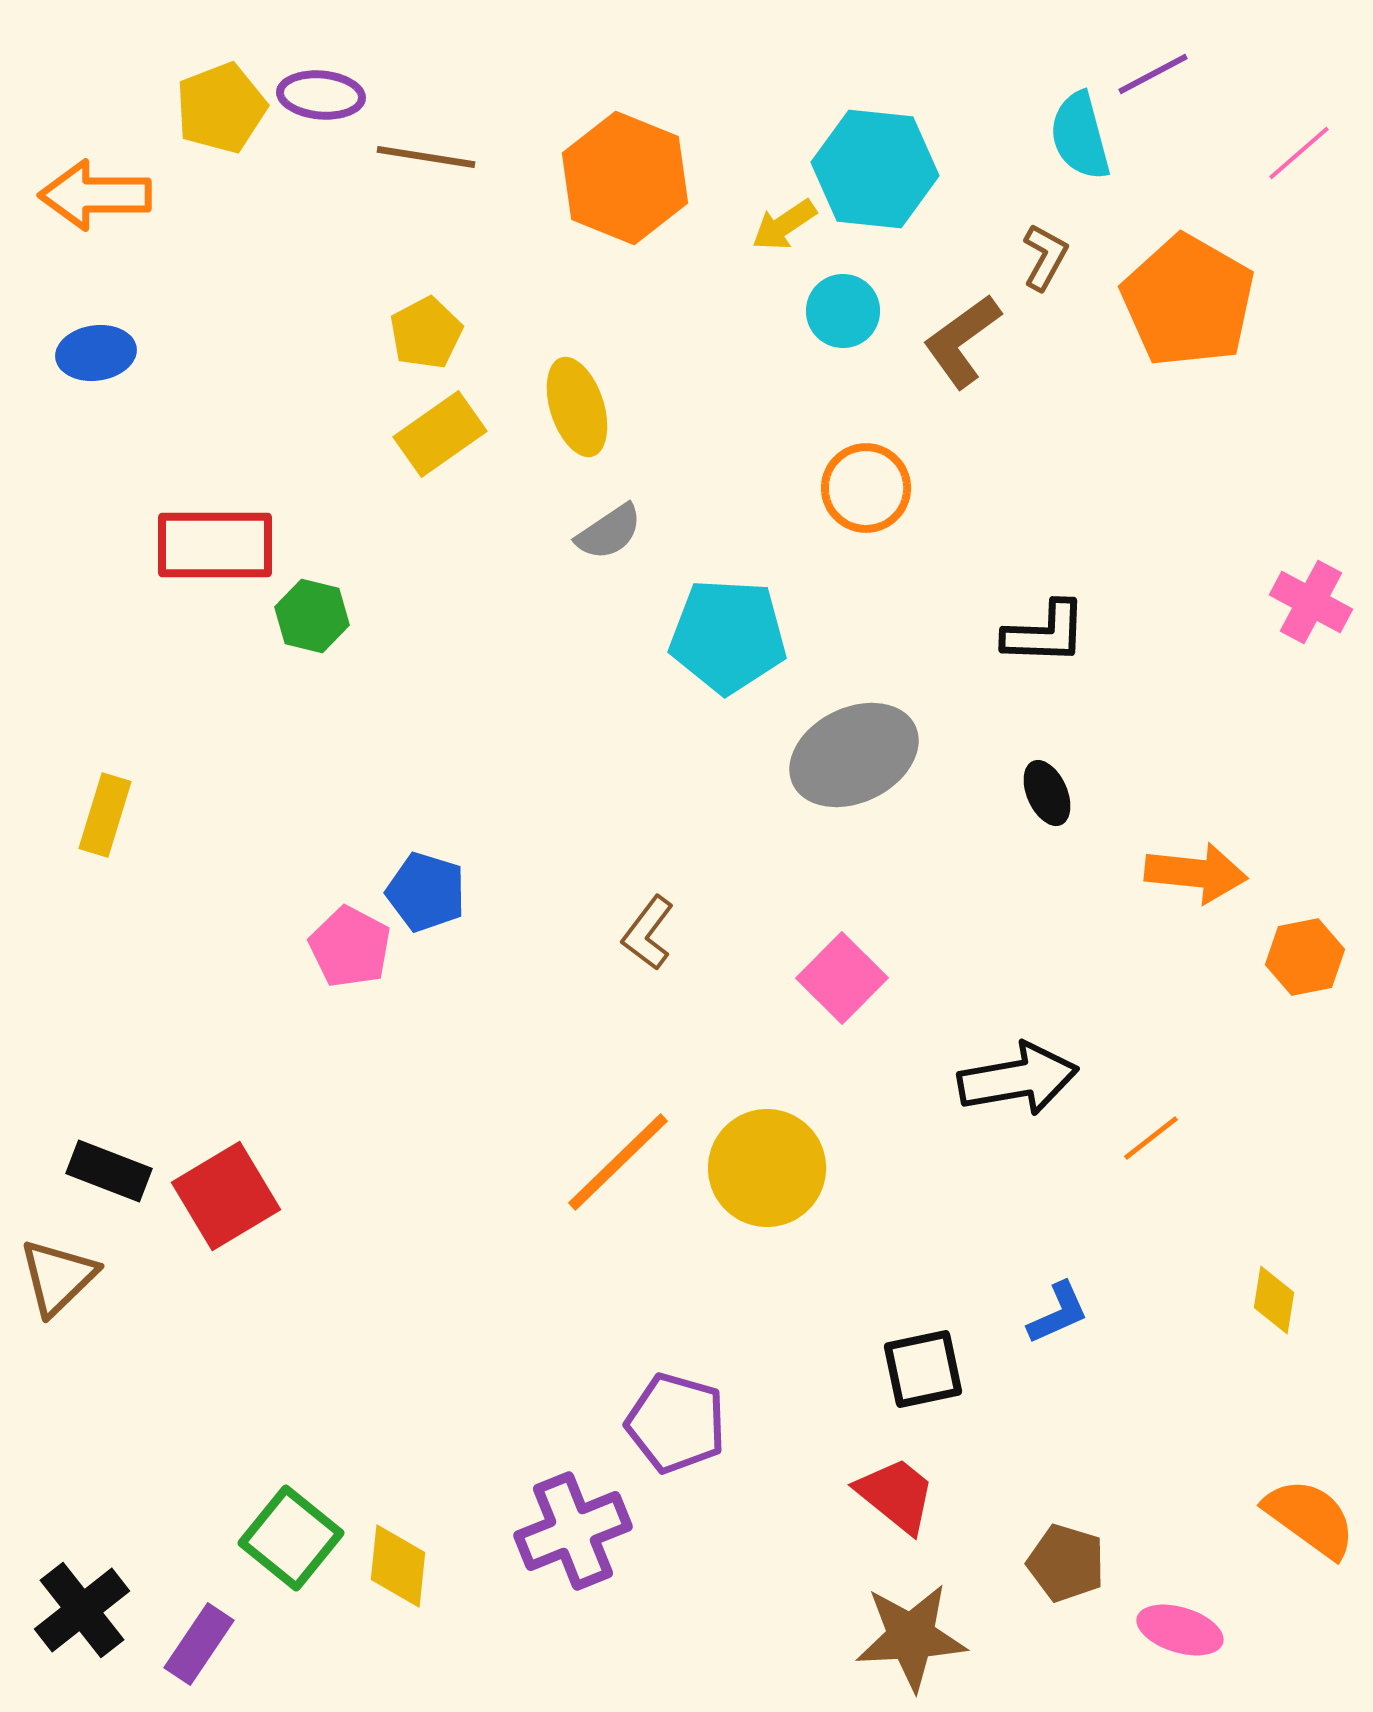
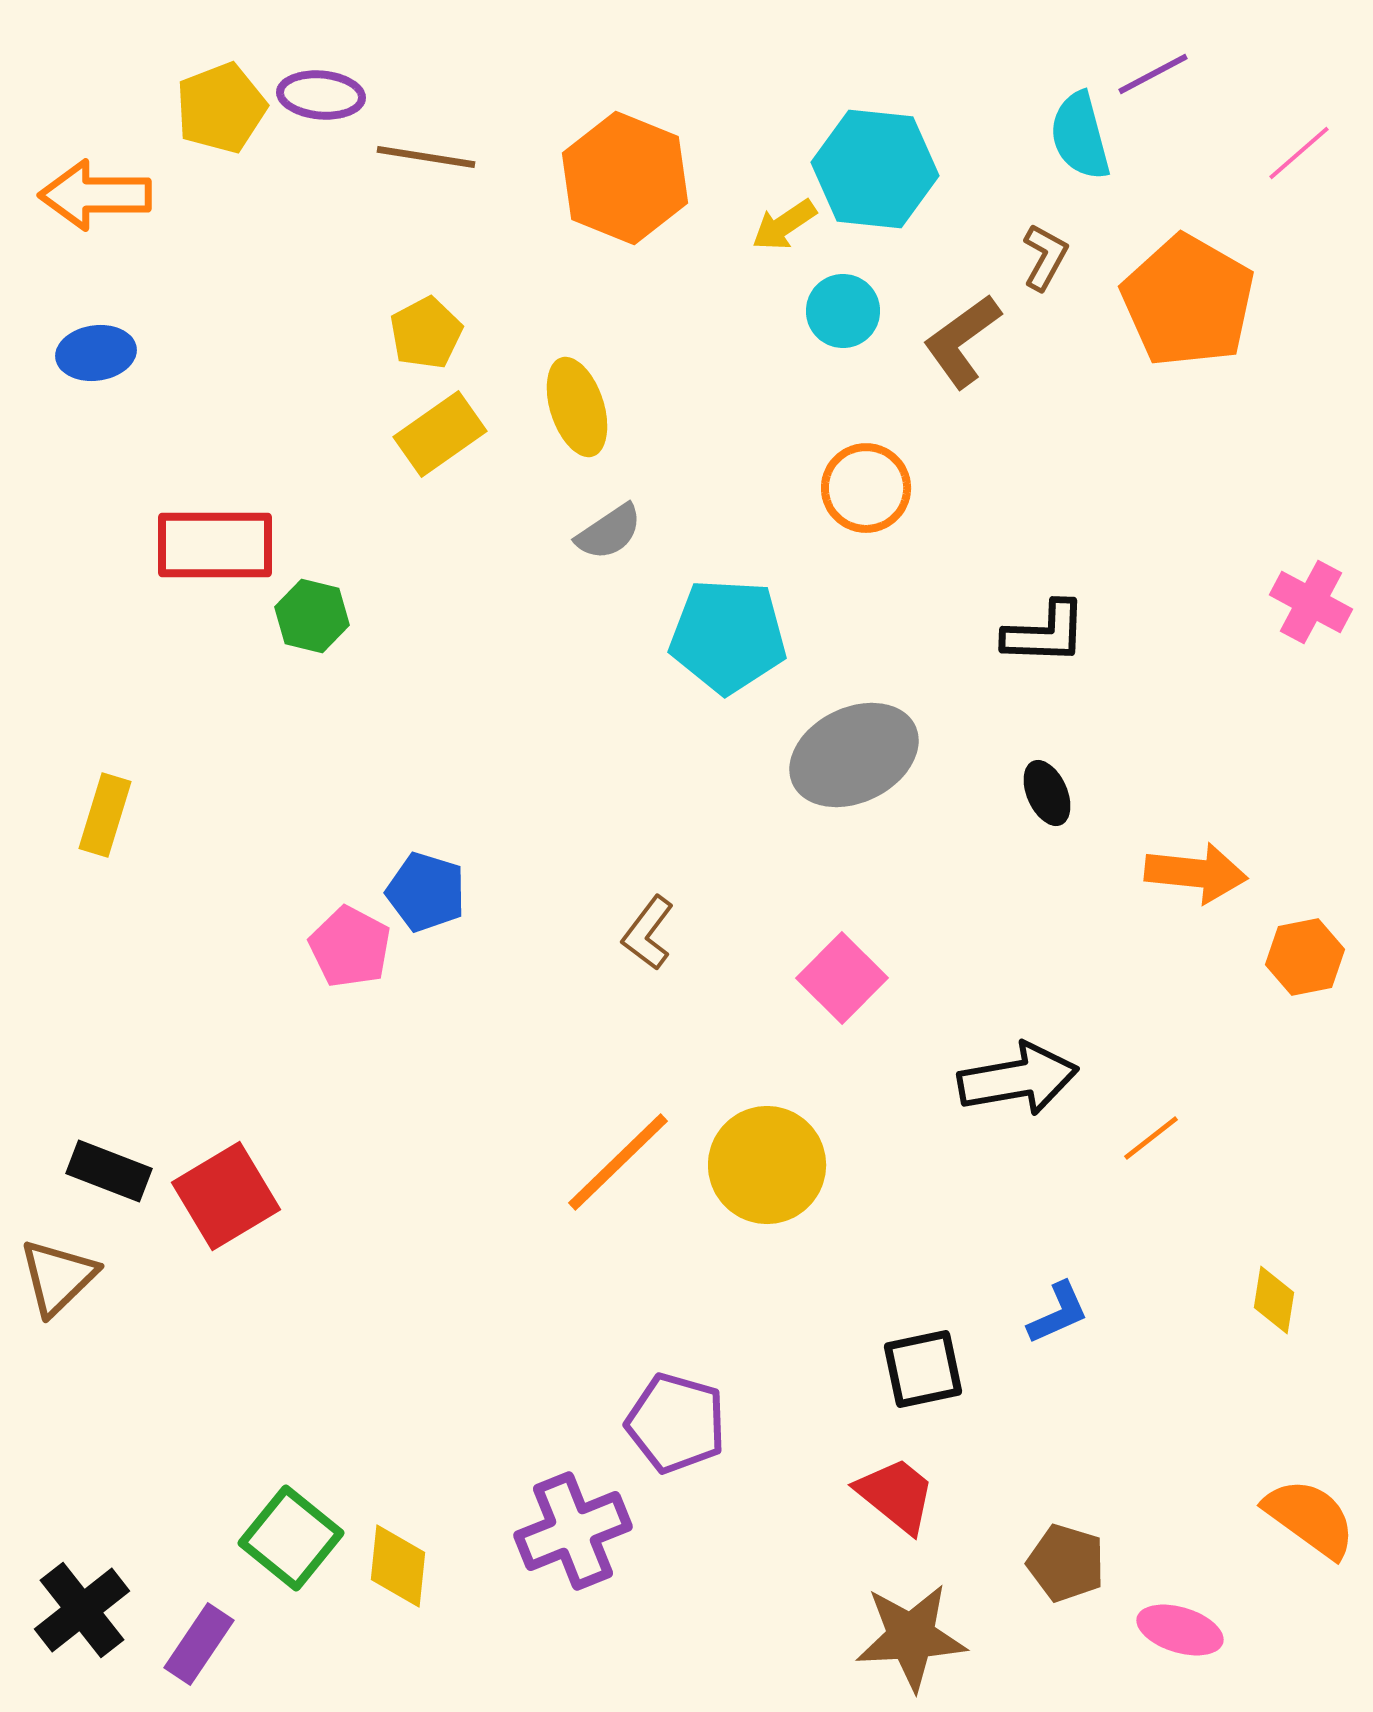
yellow circle at (767, 1168): moved 3 px up
